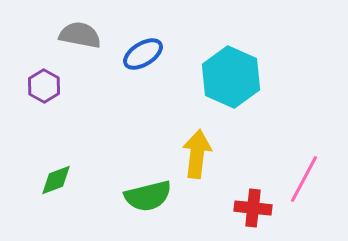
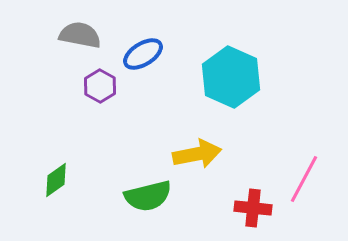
purple hexagon: moved 56 px right
yellow arrow: rotated 72 degrees clockwise
green diamond: rotated 15 degrees counterclockwise
